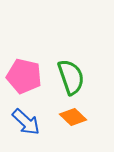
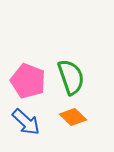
pink pentagon: moved 4 px right, 5 px down; rotated 8 degrees clockwise
